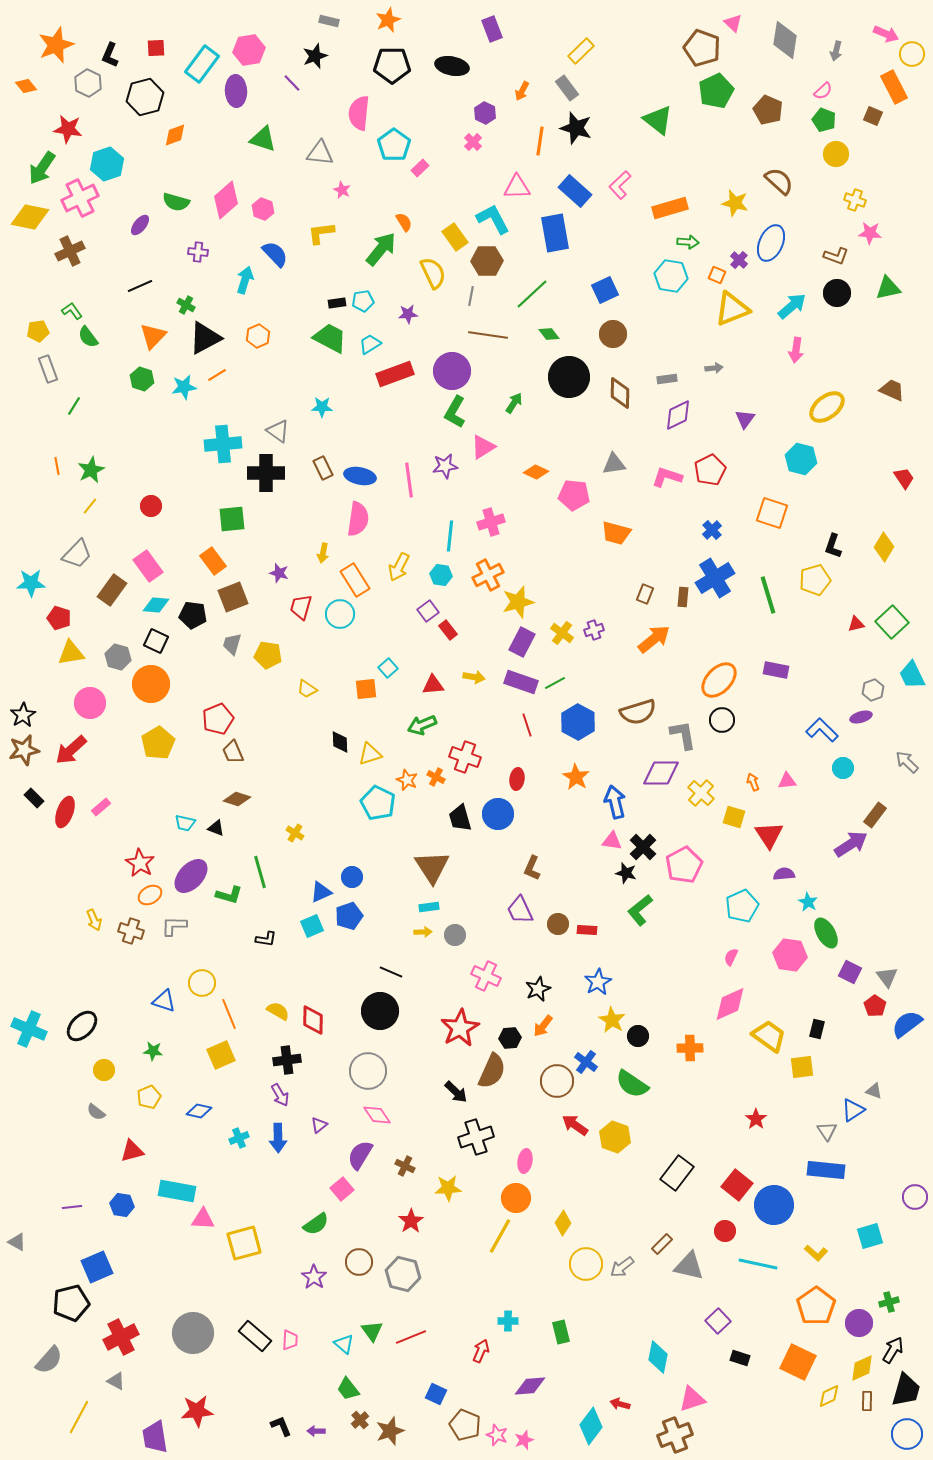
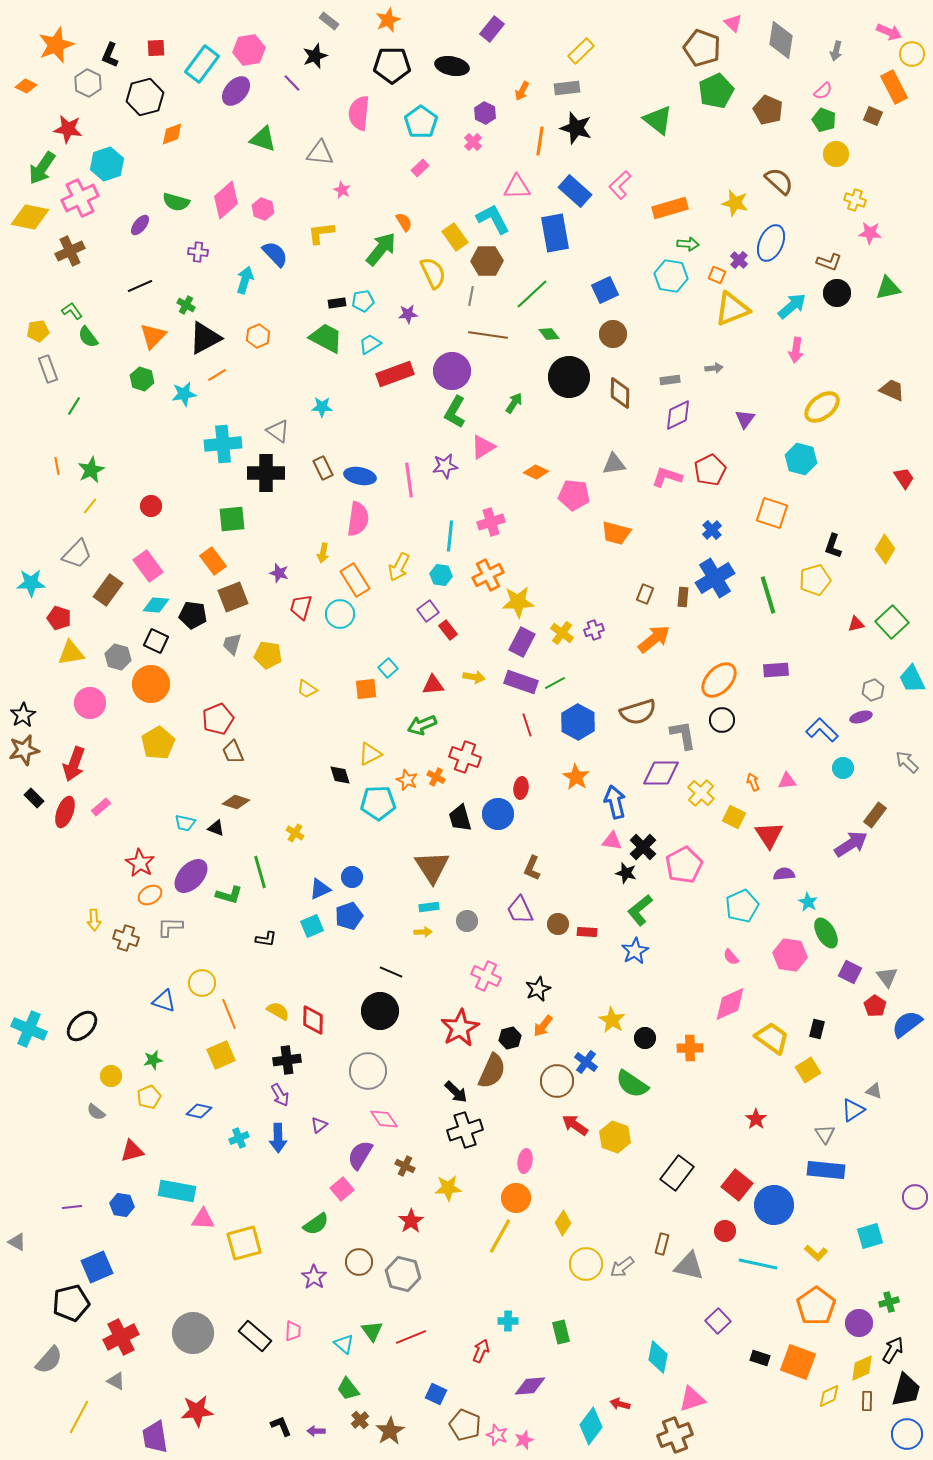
gray rectangle at (329, 21): rotated 24 degrees clockwise
purple rectangle at (492, 29): rotated 60 degrees clockwise
pink arrow at (886, 34): moved 3 px right, 2 px up
gray diamond at (785, 40): moved 4 px left
orange diamond at (26, 86): rotated 25 degrees counterclockwise
gray rectangle at (567, 88): rotated 60 degrees counterclockwise
purple ellipse at (236, 91): rotated 44 degrees clockwise
orange diamond at (175, 135): moved 3 px left, 1 px up
cyan pentagon at (394, 145): moved 27 px right, 23 px up
green arrow at (688, 242): moved 2 px down
brown L-shape at (836, 256): moved 7 px left, 6 px down
green trapezoid at (330, 338): moved 4 px left
gray rectangle at (667, 379): moved 3 px right, 1 px down
cyan star at (184, 387): moved 7 px down
yellow ellipse at (827, 407): moved 5 px left
yellow diamond at (884, 547): moved 1 px right, 2 px down
brown rectangle at (112, 590): moved 4 px left
yellow star at (518, 602): rotated 12 degrees clockwise
purple rectangle at (776, 670): rotated 15 degrees counterclockwise
cyan trapezoid at (912, 675): moved 4 px down
black diamond at (340, 742): moved 33 px down; rotated 15 degrees counterclockwise
red arrow at (71, 750): moved 3 px right, 14 px down; rotated 28 degrees counterclockwise
yellow triangle at (370, 754): rotated 10 degrees counterclockwise
red ellipse at (517, 779): moved 4 px right, 9 px down
brown diamond at (237, 799): moved 1 px left, 3 px down
cyan pentagon at (378, 803): rotated 28 degrees counterclockwise
yellow square at (734, 817): rotated 10 degrees clockwise
blue triangle at (321, 892): moved 1 px left, 3 px up
yellow arrow at (94, 920): rotated 20 degrees clockwise
gray L-shape at (174, 926): moved 4 px left, 1 px down
red rectangle at (587, 930): moved 2 px down
brown cross at (131, 931): moved 5 px left, 7 px down
gray circle at (455, 935): moved 12 px right, 14 px up
pink semicircle at (731, 957): rotated 66 degrees counterclockwise
blue star at (598, 982): moved 37 px right, 31 px up
black circle at (638, 1036): moved 7 px right, 2 px down
yellow trapezoid at (769, 1036): moved 3 px right, 2 px down
black hexagon at (510, 1038): rotated 10 degrees counterclockwise
green star at (153, 1051): moved 9 px down; rotated 18 degrees counterclockwise
yellow square at (802, 1067): moved 6 px right, 3 px down; rotated 25 degrees counterclockwise
yellow circle at (104, 1070): moved 7 px right, 6 px down
pink diamond at (377, 1115): moved 7 px right, 4 px down
gray triangle at (827, 1131): moved 2 px left, 3 px down
black cross at (476, 1137): moved 11 px left, 7 px up
brown rectangle at (662, 1244): rotated 30 degrees counterclockwise
pink trapezoid at (290, 1340): moved 3 px right, 9 px up
black rectangle at (740, 1358): moved 20 px right
orange square at (798, 1362): rotated 6 degrees counterclockwise
brown star at (390, 1431): rotated 12 degrees counterclockwise
